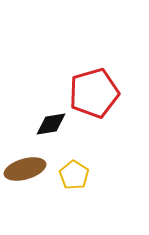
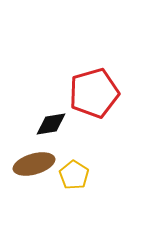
brown ellipse: moved 9 px right, 5 px up
